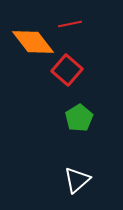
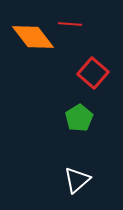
red line: rotated 15 degrees clockwise
orange diamond: moved 5 px up
red square: moved 26 px right, 3 px down
